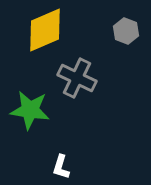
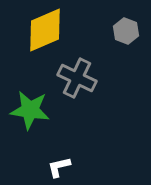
white L-shape: moved 2 px left; rotated 60 degrees clockwise
